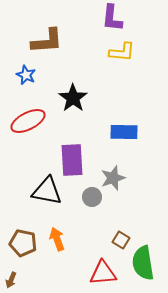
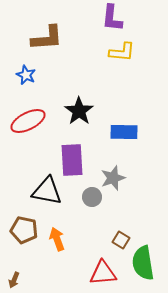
brown L-shape: moved 3 px up
black star: moved 6 px right, 13 px down
brown pentagon: moved 1 px right, 13 px up
brown arrow: moved 3 px right
